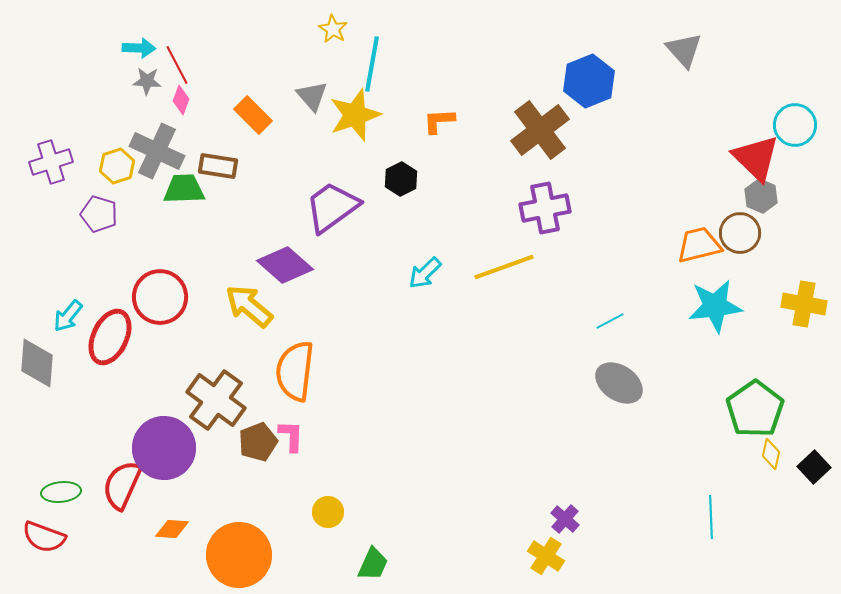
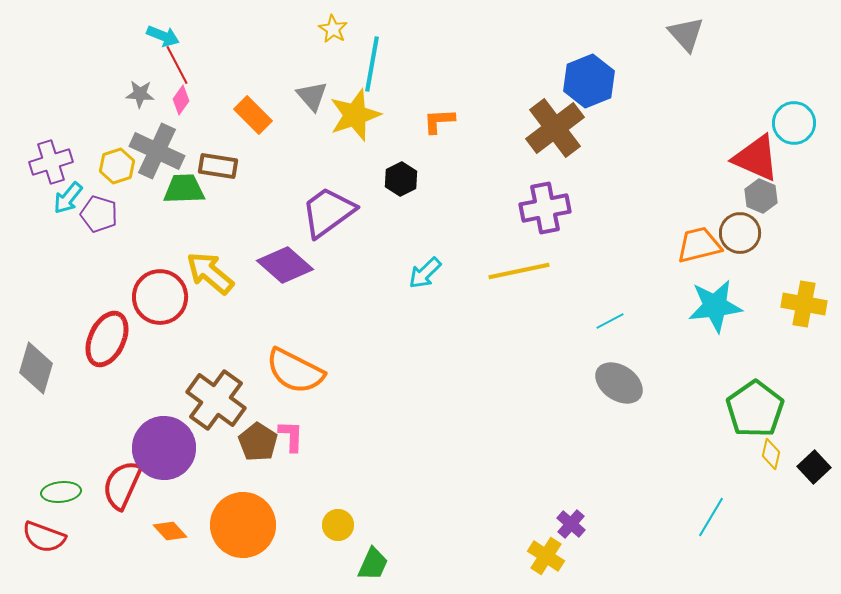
cyan arrow at (139, 48): moved 24 px right, 12 px up; rotated 20 degrees clockwise
gray triangle at (684, 50): moved 2 px right, 16 px up
gray star at (147, 81): moved 7 px left, 13 px down
pink diamond at (181, 100): rotated 16 degrees clockwise
cyan circle at (795, 125): moved 1 px left, 2 px up
brown cross at (540, 130): moved 15 px right, 2 px up
red triangle at (756, 158): rotated 20 degrees counterclockwise
purple trapezoid at (332, 207): moved 4 px left, 5 px down
yellow line at (504, 267): moved 15 px right, 4 px down; rotated 8 degrees clockwise
yellow arrow at (249, 306): moved 39 px left, 33 px up
cyan arrow at (68, 316): moved 118 px up
red ellipse at (110, 337): moved 3 px left, 2 px down
gray diamond at (37, 363): moved 1 px left, 5 px down; rotated 12 degrees clockwise
orange semicircle at (295, 371): rotated 70 degrees counterclockwise
brown pentagon at (258, 442): rotated 18 degrees counterclockwise
yellow circle at (328, 512): moved 10 px right, 13 px down
cyan line at (711, 517): rotated 33 degrees clockwise
purple cross at (565, 519): moved 6 px right, 5 px down
orange diamond at (172, 529): moved 2 px left, 2 px down; rotated 44 degrees clockwise
orange circle at (239, 555): moved 4 px right, 30 px up
